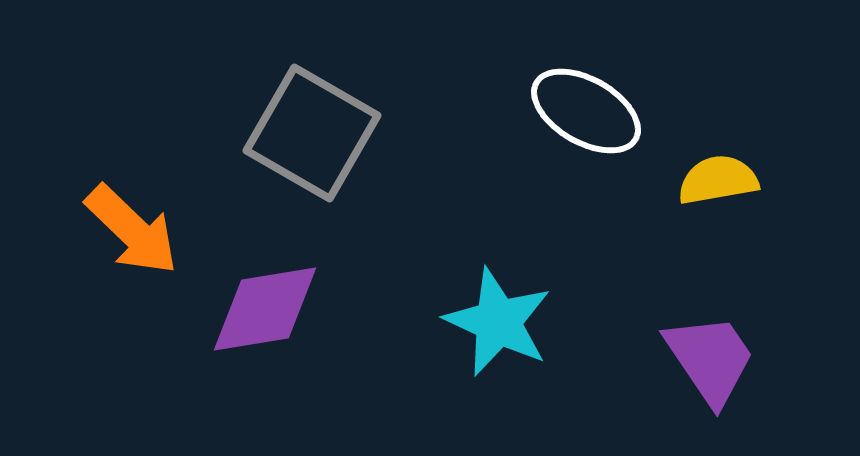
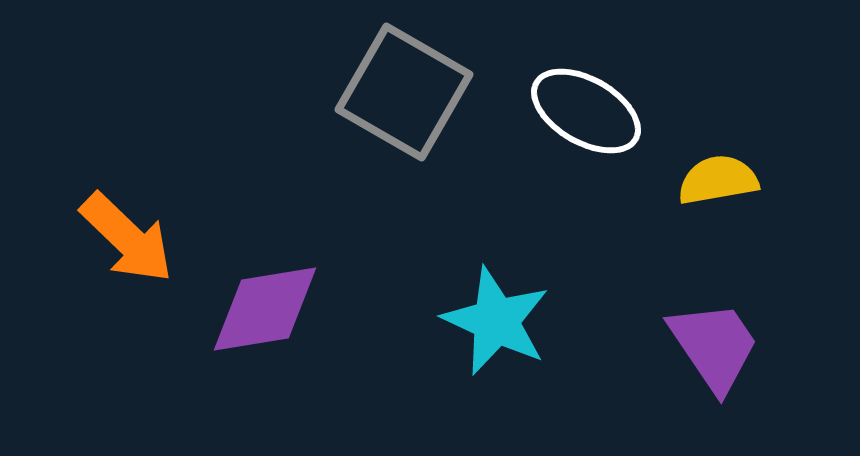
gray square: moved 92 px right, 41 px up
orange arrow: moved 5 px left, 8 px down
cyan star: moved 2 px left, 1 px up
purple trapezoid: moved 4 px right, 13 px up
